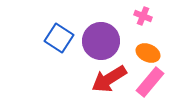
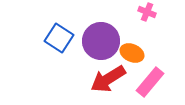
pink cross: moved 4 px right, 4 px up
orange ellipse: moved 16 px left
red arrow: moved 1 px left
